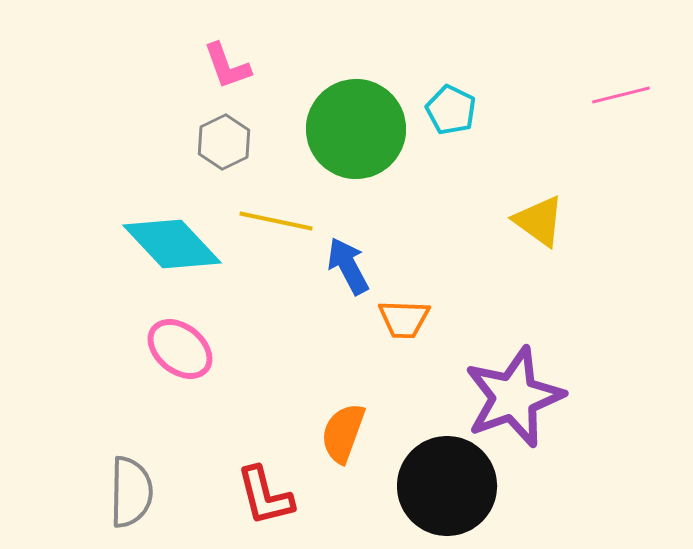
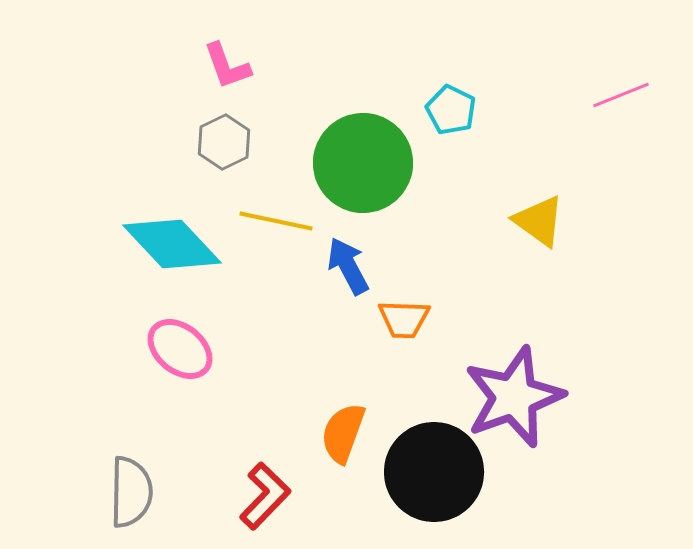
pink line: rotated 8 degrees counterclockwise
green circle: moved 7 px right, 34 px down
black circle: moved 13 px left, 14 px up
red L-shape: rotated 122 degrees counterclockwise
